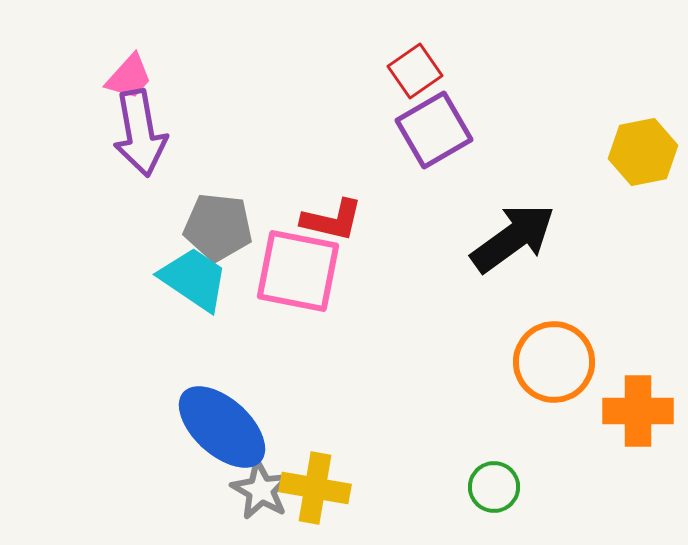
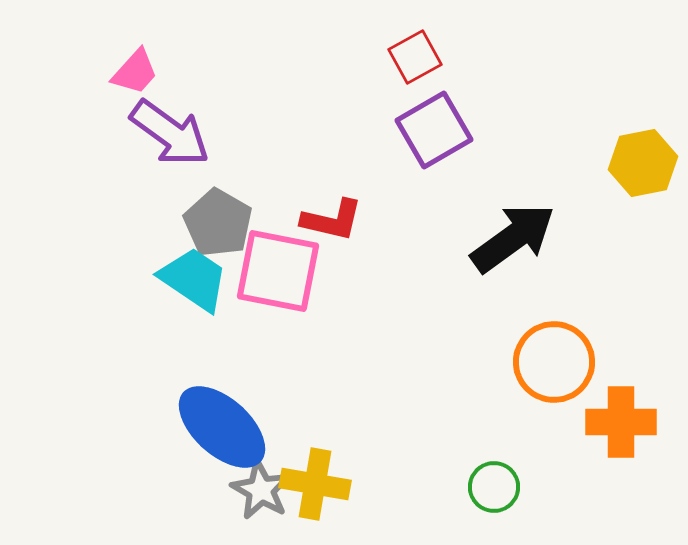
red square: moved 14 px up; rotated 6 degrees clockwise
pink trapezoid: moved 6 px right, 5 px up
purple arrow: moved 30 px right; rotated 44 degrees counterclockwise
yellow hexagon: moved 11 px down
gray pentagon: moved 4 px up; rotated 24 degrees clockwise
pink square: moved 20 px left
orange cross: moved 17 px left, 11 px down
yellow cross: moved 4 px up
